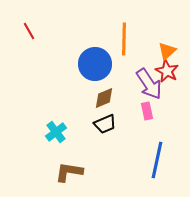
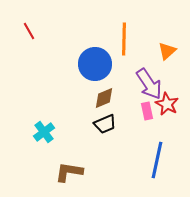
red star: moved 33 px down
cyan cross: moved 12 px left
